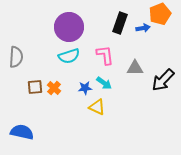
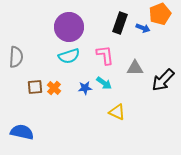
blue arrow: rotated 32 degrees clockwise
yellow triangle: moved 20 px right, 5 px down
